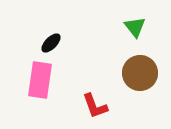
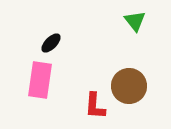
green triangle: moved 6 px up
brown circle: moved 11 px left, 13 px down
red L-shape: rotated 24 degrees clockwise
